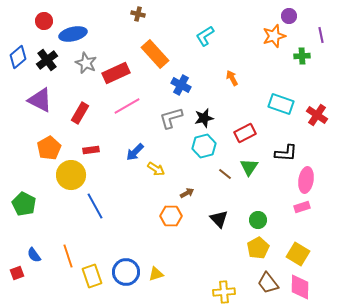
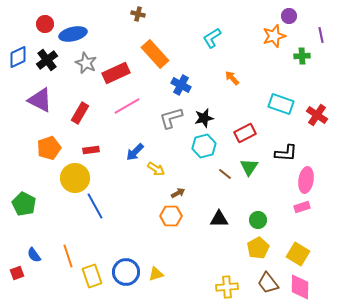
red circle at (44, 21): moved 1 px right, 3 px down
cyan L-shape at (205, 36): moved 7 px right, 2 px down
blue diamond at (18, 57): rotated 15 degrees clockwise
orange arrow at (232, 78): rotated 14 degrees counterclockwise
orange pentagon at (49, 148): rotated 10 degrees clockwise
yellow circle at (71, 175): moved 4 px right, 3 px down
brown arrow at (187, 193): moved 9 px left
black triangle at (219, 219): rotated 48 degrees counterclockwise
yellow cross at (224, 292): moved 3 px right, 5 px up
